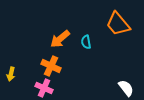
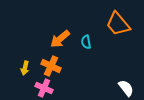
yellow arrow: moved 14 px right, 6 px up
